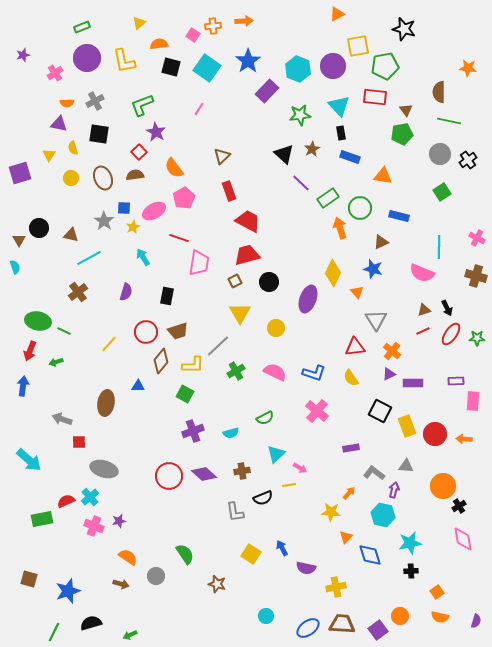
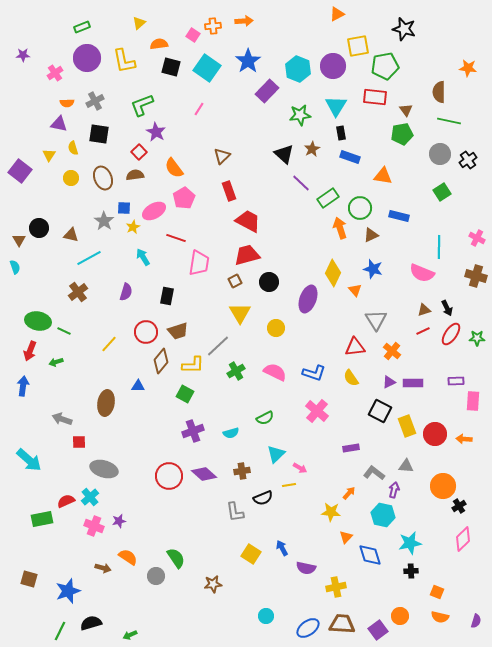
purple star at (23, 55): rotated 16 degrees clockwise
cyan triangle at (339, 106): moved 3 px left; rotated 15 degrees clockwise
purple square at (20, 173): moved 2 px up; rotated 35 degrees counterclockwise
red line at (179, 238): moved 3 px left
brown triangle at (381, 242): moved 10 px left, 7 px up
orange triangle at (357, 292): moved 2 px left, 2 px up
purple triangle at (389, 374): moved 8 px down
pink diamond at (463, 539): rotated 55 degrees clockwise
green semicircle at (185, 554): moved 9 px left, 4 px down
brown arrow at (121, 584): moved 18 px left, 16 px up
brown star at (217, 584): moved 4 px left; rotated 24 degrees counterclockwise
orange square at (437, 592): rotated 32 degrees counterclockwise
green line at (54, 632): moved 6 px right, 1 px up
